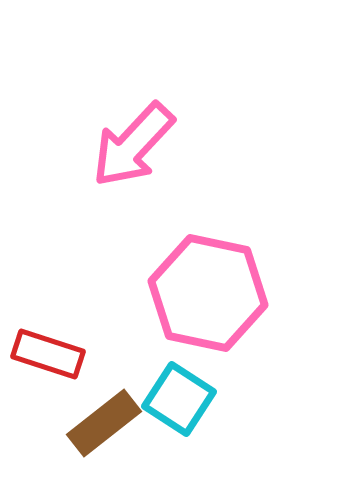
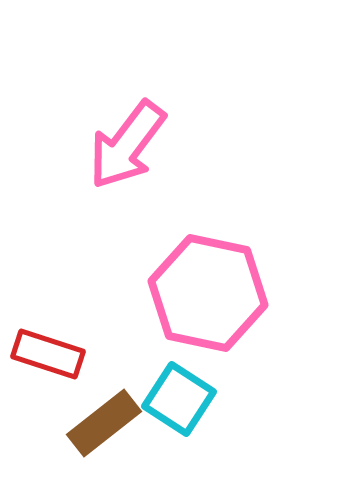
pink arrow: moved 6 px left; rotated 6 degrees counterclockwise
